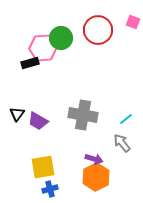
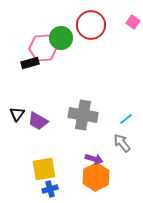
pink square: rotated 16 degrees clockwise
red circle: moved 7 px left, 5 px up
yellow square: moved 1 px right, 2 px down
